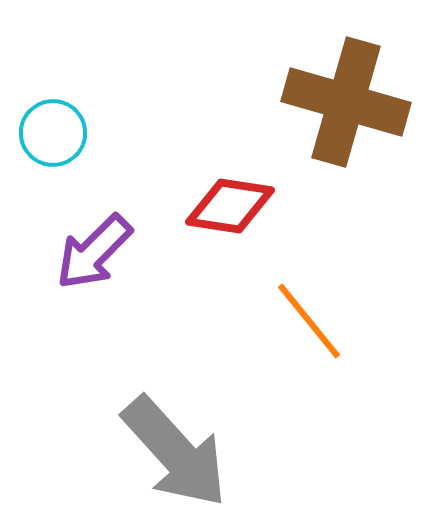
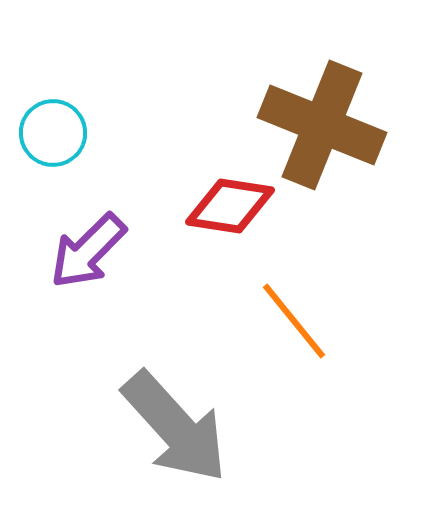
brown cross: moved 24 px left, 23 px down; rotated 6 degrees clockwise
purple arrow: moved 6 px left, 1 px up
orange line: moved 15 px left
gray arrow: moved 25 px up
